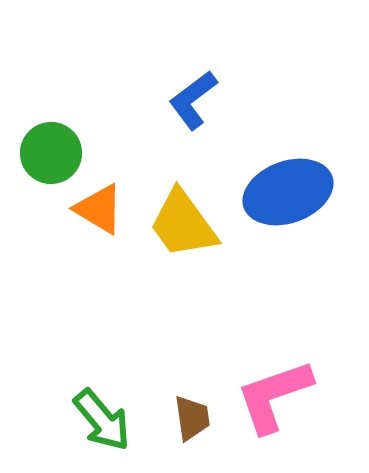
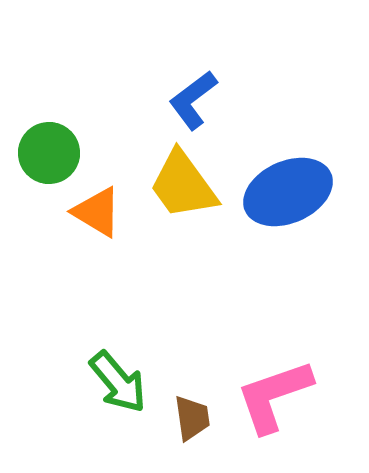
green circle: moved 2 px left
blue ellipse: rotated 4 degrees counterclockwise
orange triangle: moved 2 px left, 3 px down
yellow trapezoid: moved 39 px up
green arrow: moved 16 px right, 38 px up
